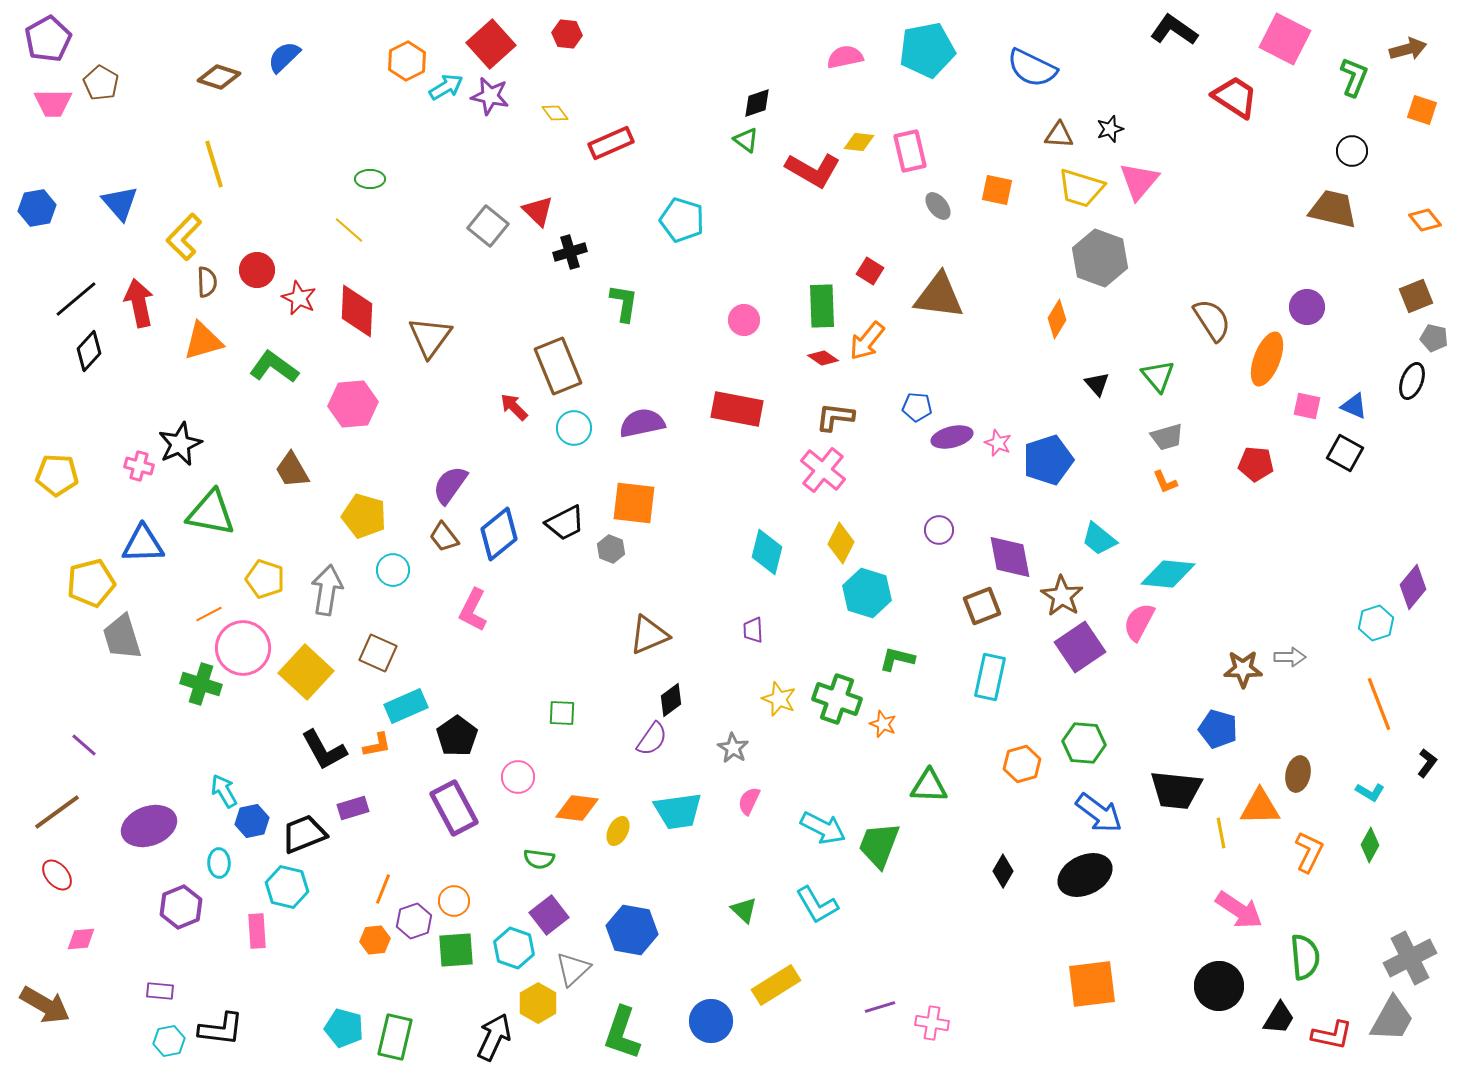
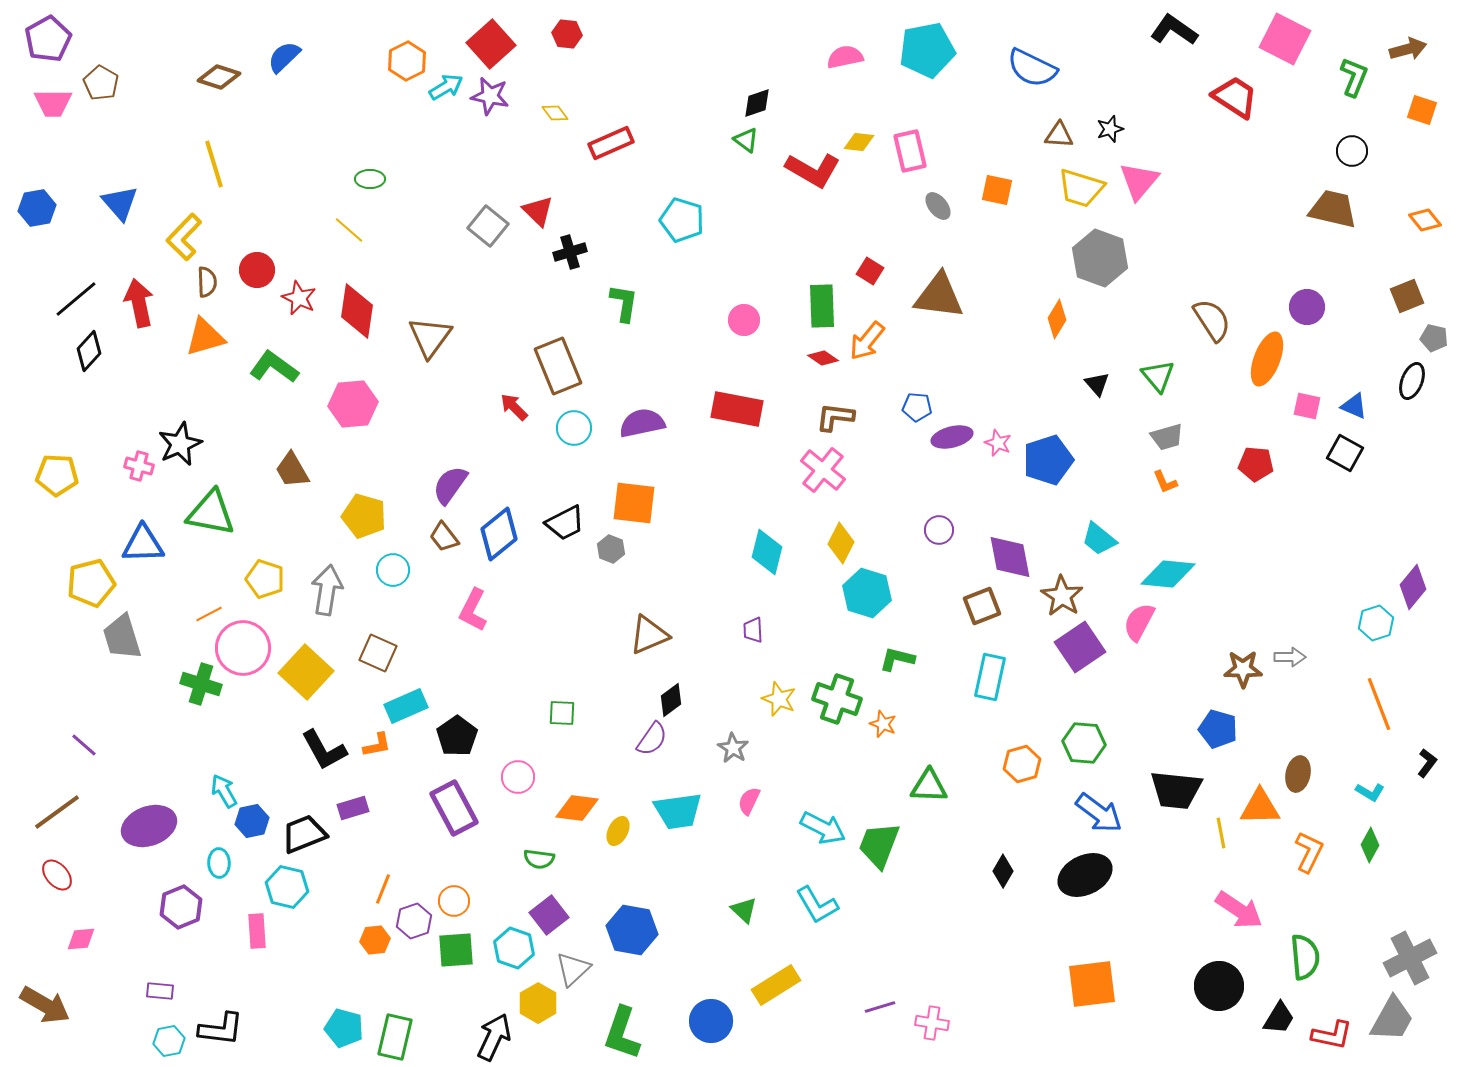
brown square at (1416, 296): moved 9 px left
red diamond at (357, 311): rotated 6 degrees clockwise
orange triangle at (203, 341): moved 2 px right, 4 px up
